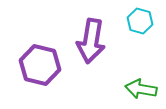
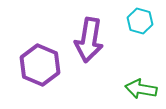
purple arrow: moved 2 px left, 1 px up
purple hexagon: rotated 9 degrees clockwise
